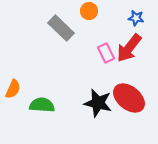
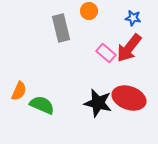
blue star: moved 3 px left
gray rectangle: rotated 32 degrees clockwise
pink rectangle: rotated 24 degrees counterclockwise
orange semicircle: moved 6 px right, 2 px down
red ellipse: rotated 20 degrees counterclockwise
green semicircle: rotated 20 degrees clockwise
